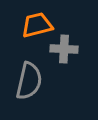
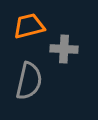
orange trapezoid: moved 8 px left, 1 px down
